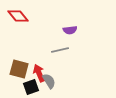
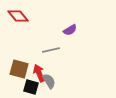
purple semicircle: rotated 24 degrees counterclockwise
gray line: moved 9 px left
black square: rotated 35 degrees clockwise
